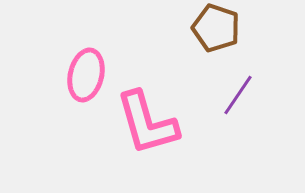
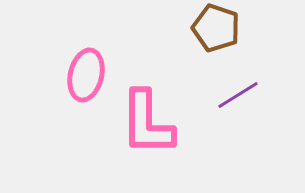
purple line: rotated 24 degrees clockwise
pink L-shape: rotated 16 degrees clockwise
